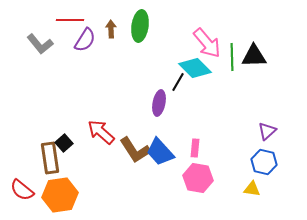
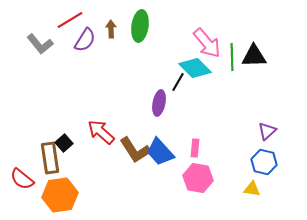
red line: rotated 32 degrees counterclockwise
red semicircle: moved 11 px up
